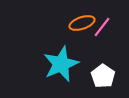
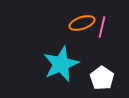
pink line: rotated 25 degrees counterclockwise
white pentagon: moved 1 px left, 2 px down
